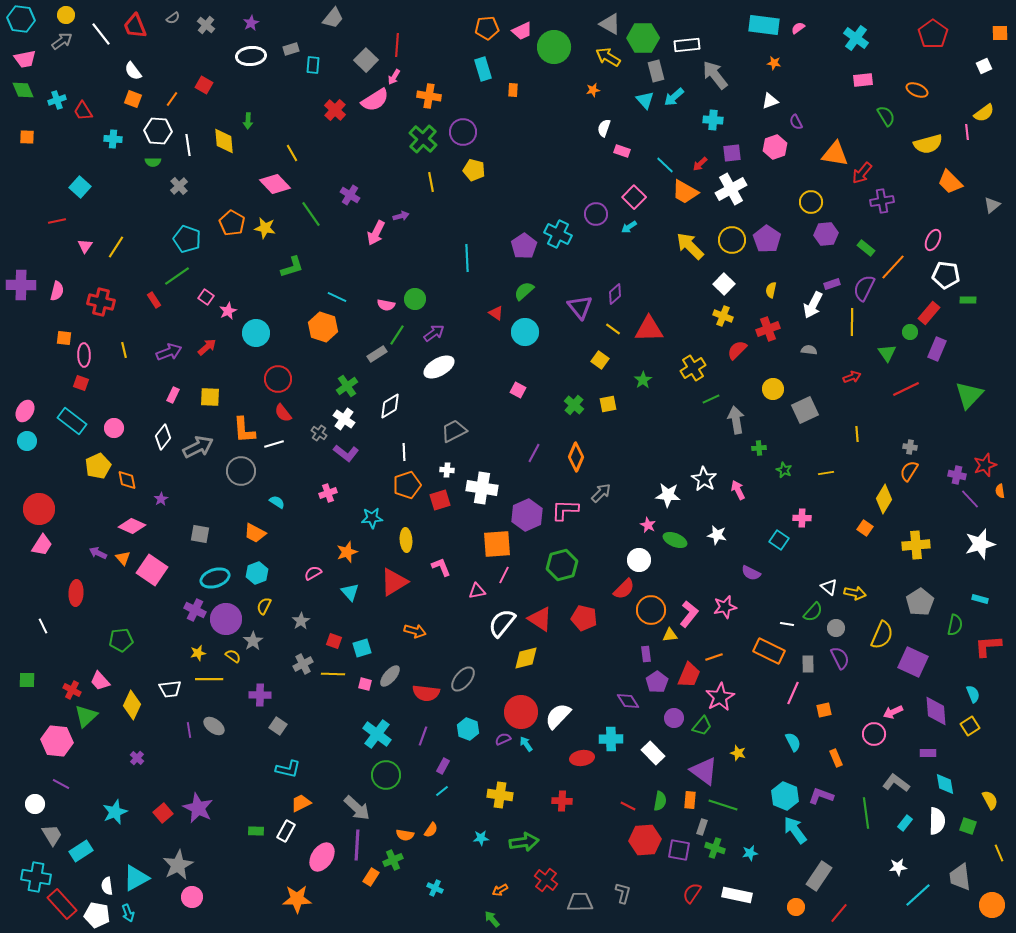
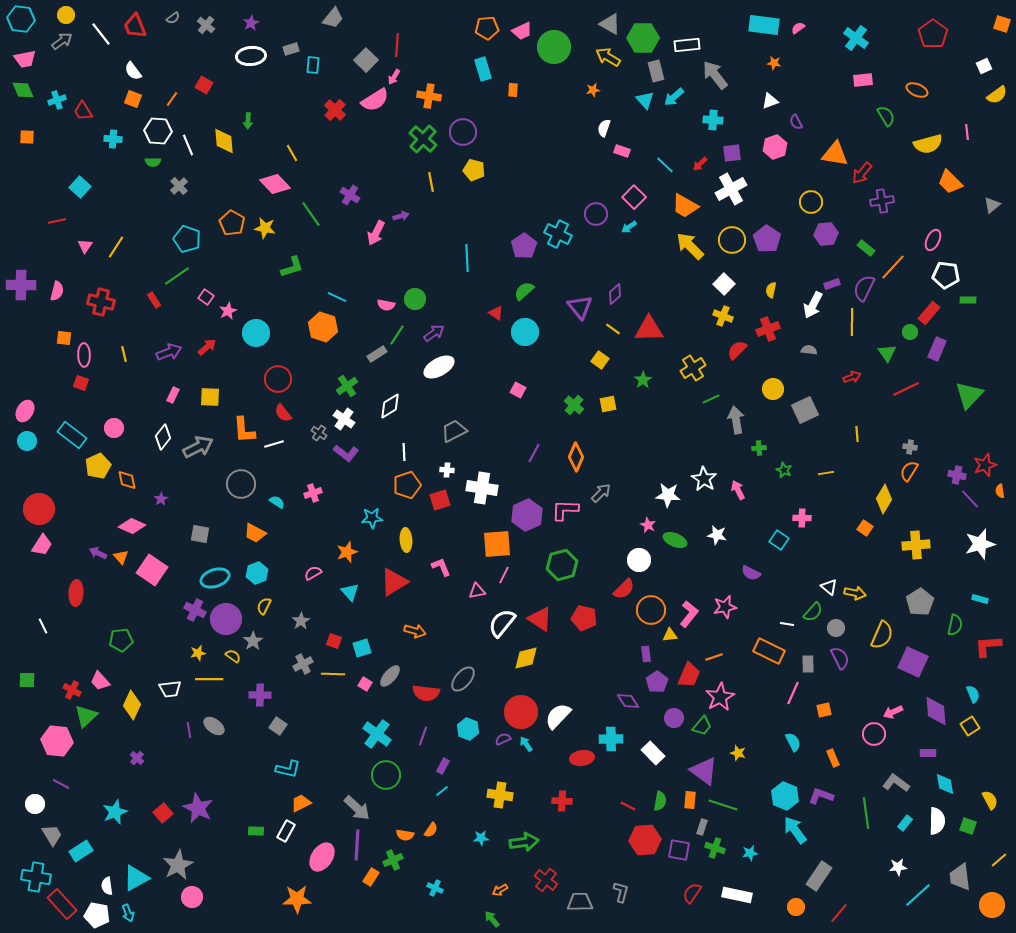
orange square at (1000, 33): moved 2 px right, 9 px up; rotated 18 degrees clockwise
yellow semicircle at (984, 113): moved 13 px right, 18 px up
white line at (188, 145): rotated 15 degrees counterclockwise
orange trapezoid at (685, 192): moved 14 px down
yellow line at (124, 350): moved 4 px down
cyan rectangle at (72, 421): moved 14 px down
gray circle at (241, 471): moved 13 px down
pink cross at (328, 493): moved 15 px left
orange triangle at (123, 558): moved 2 px left, 1 px up
pink square at (365, 684): rotated 16 degrees clockwise
orange rectangle at (836, 758): moved 3 px left
yellow line at (999, 853): moved 7 px down; rotated 72 degrees clockwise
gray L-shape at (623, 893): moved 2 px left, 1 px up
